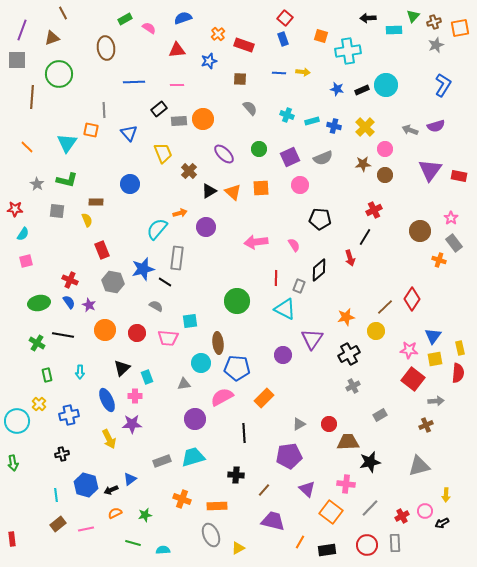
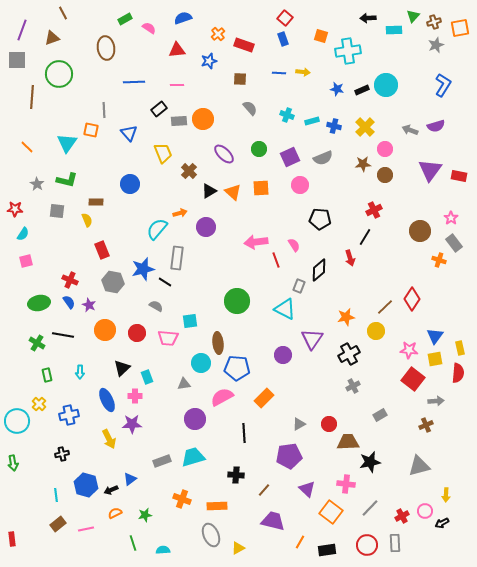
red line at (276, 278): moved 18 px up; rotated 21 degrees counterclockwise
blue triangle at (433, 336): moved 2 px right
green line at (133, 543): rotated 56 degrees clockwise
